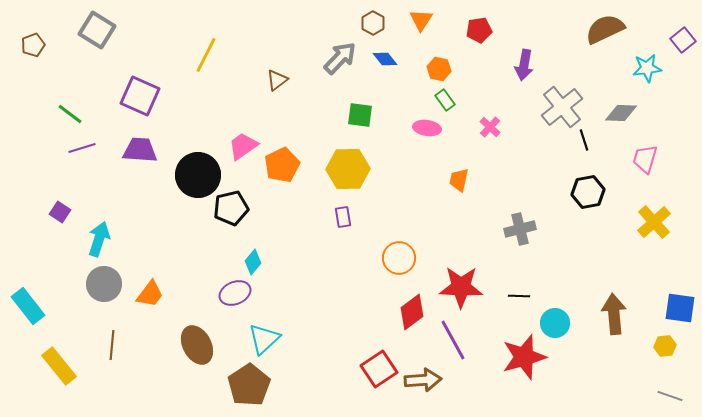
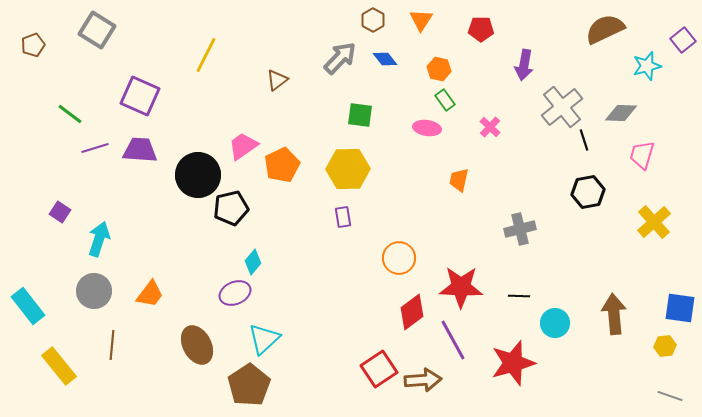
brown hexagon at (373, 23): moved 3 px up
red pentagon at (479, 30): moved 2 px right, 1 px up; rotated 10 degrees clockwise
cyan star at (647, 68): moved 2 px up; rotated 8 degrees counterclockwise
purple line at (82, 148): moved 13 px right
pink trapezoid at (645, 159): moved 3 px left, 4 px up
gray circle at (104, 284): moved 10 px left, 7 px down
red star at (524, 357): moved 11 px left, 6 px down
